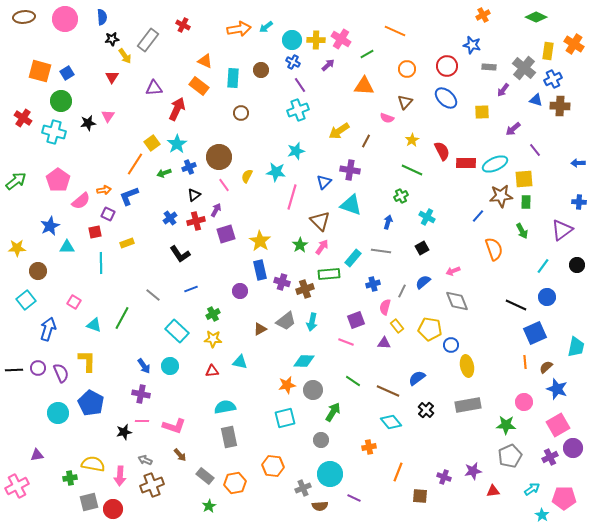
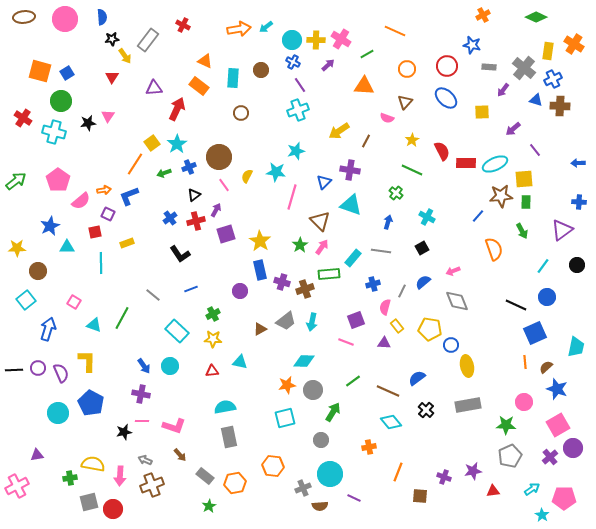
green cross at (401, 196): moved 5 px left, 3 px up; rotated 24 degrees counterclockwise
green line at (353, 381): rotated 70 degrees counterclockwise
purple cross at (550, 457): rotated 14 degrees counterclockwise
